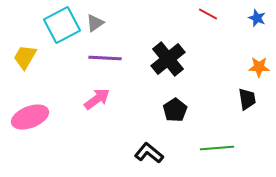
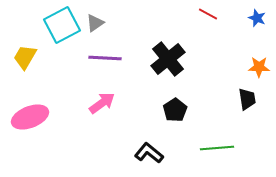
pink arrow: moved 5 px right, 4 px down
